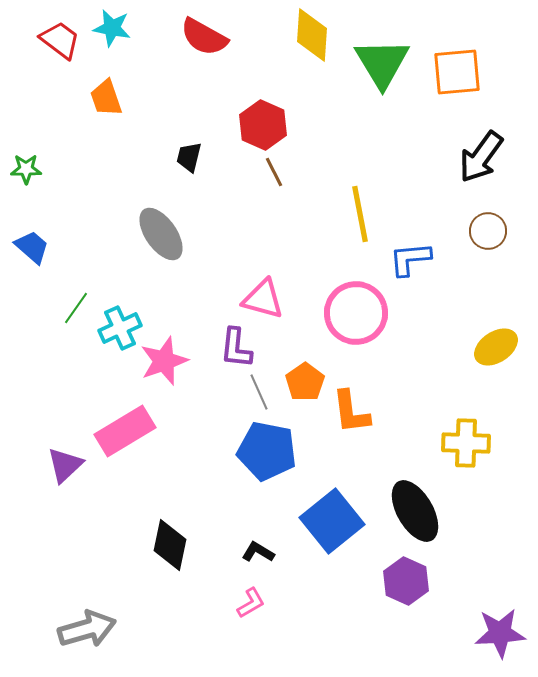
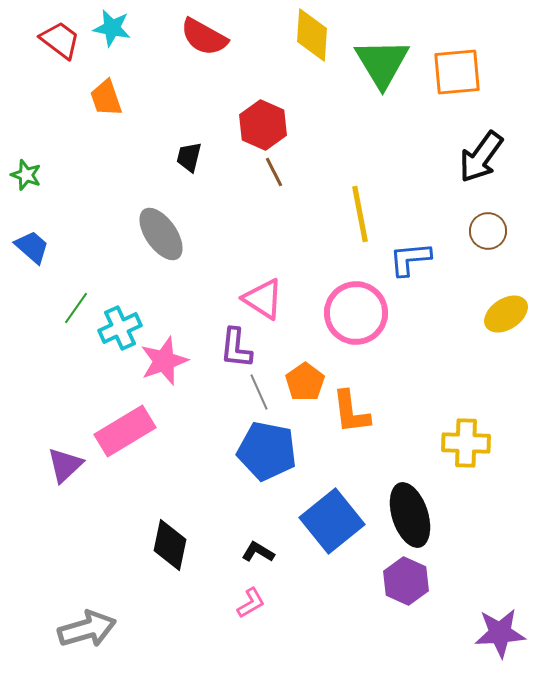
green star: moved 6 px down; rotated 20 degrees clockwise
pink triangle: rotated 18 degrees clockwise
yellow ellipse: moved 10 px right, 33 px up
black ellipse: moved 5 px left, 4 px down; rotated 12 degrees clockwise
